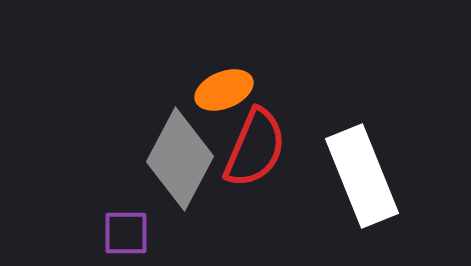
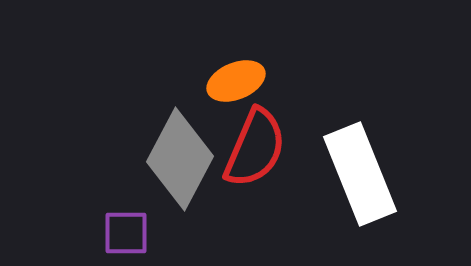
orange ellipse: moved 12 px right, 9 px up
white rectangle: moved 2 px left, 2 px up
